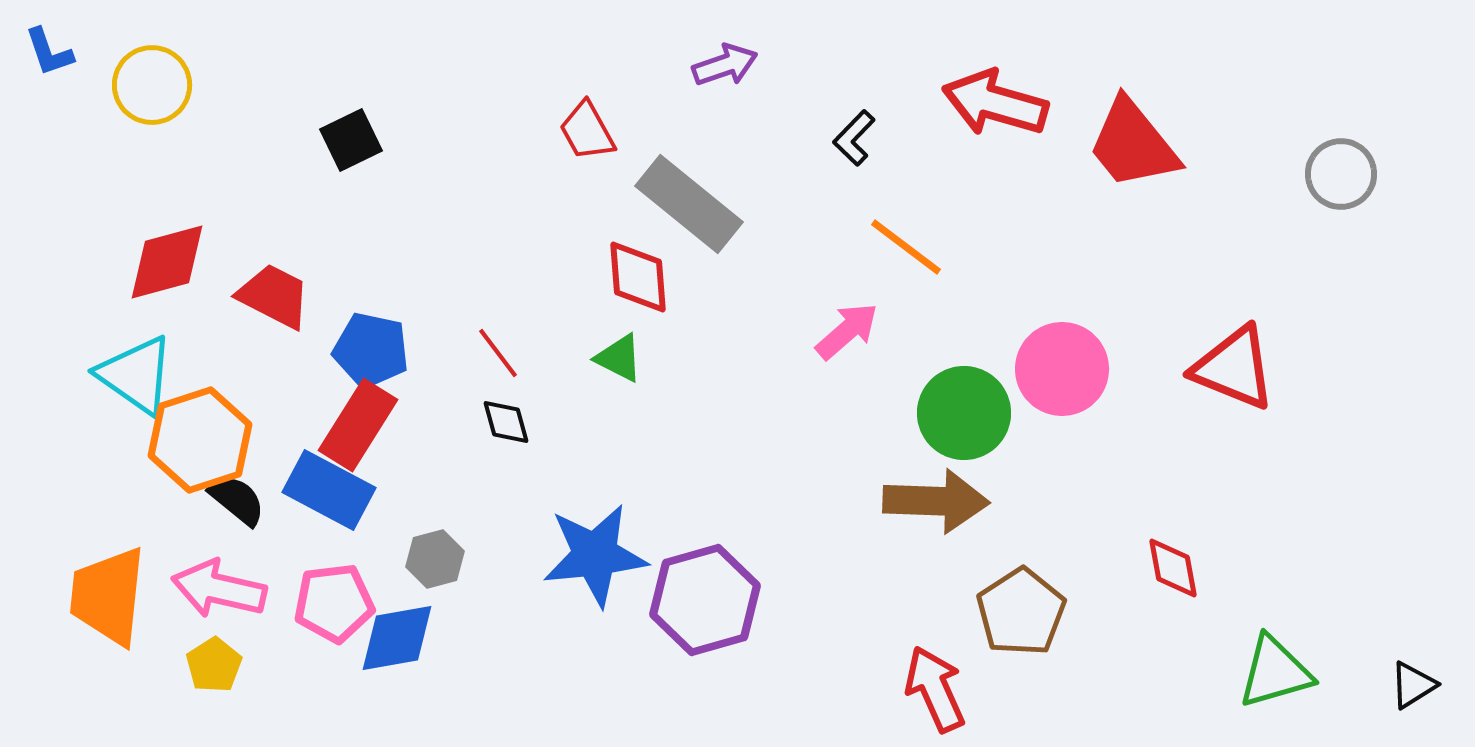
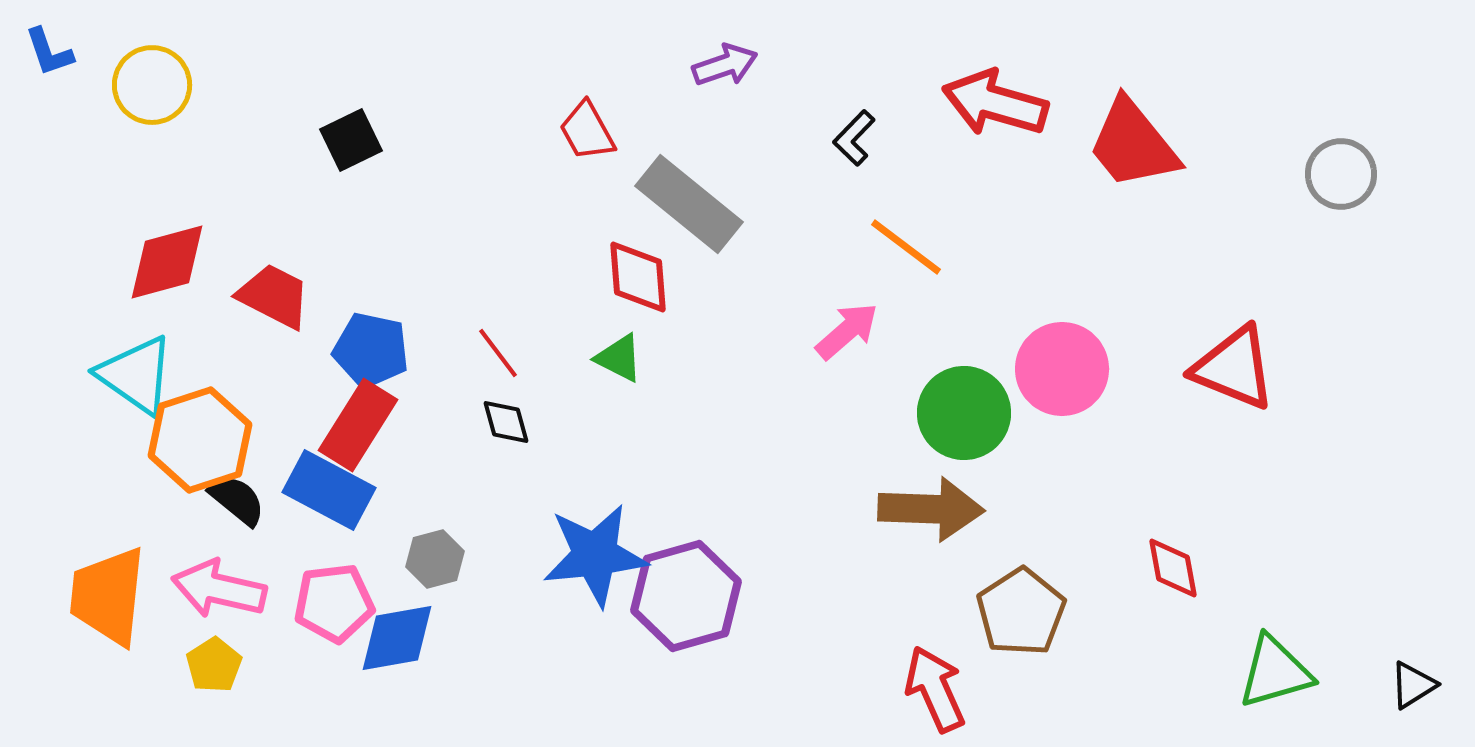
brown arrow at (936, 501): moved 5 px left, 8 px down
purple hexagon at (705, 600): moved 19 px left, 4 px up
